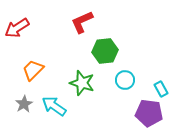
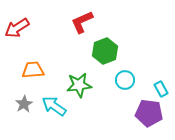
green hexagon: rotated 15 degrees counterclockwise
orange trapezoid: rotated 40 degrees clockwise
green star: moved 3 px left, 2 px down; rotated 25 degrees counterclockwise
